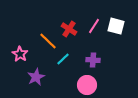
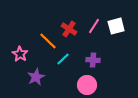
white square: rotated 30 degrees counterclockwise
